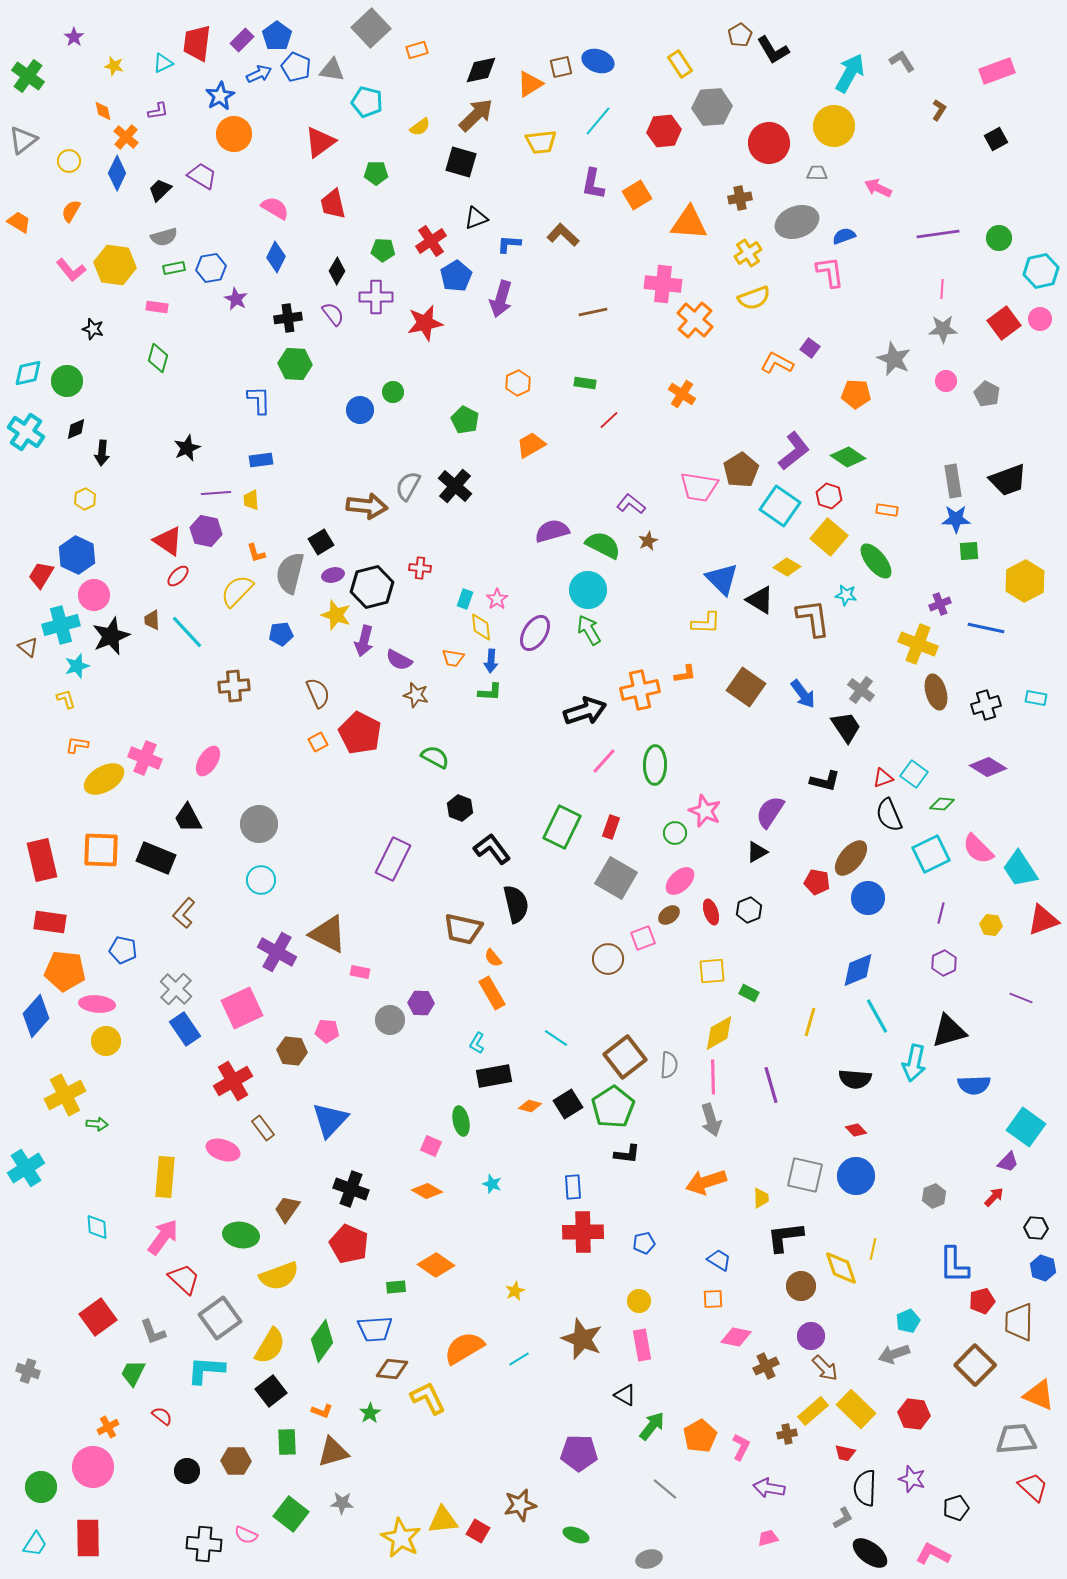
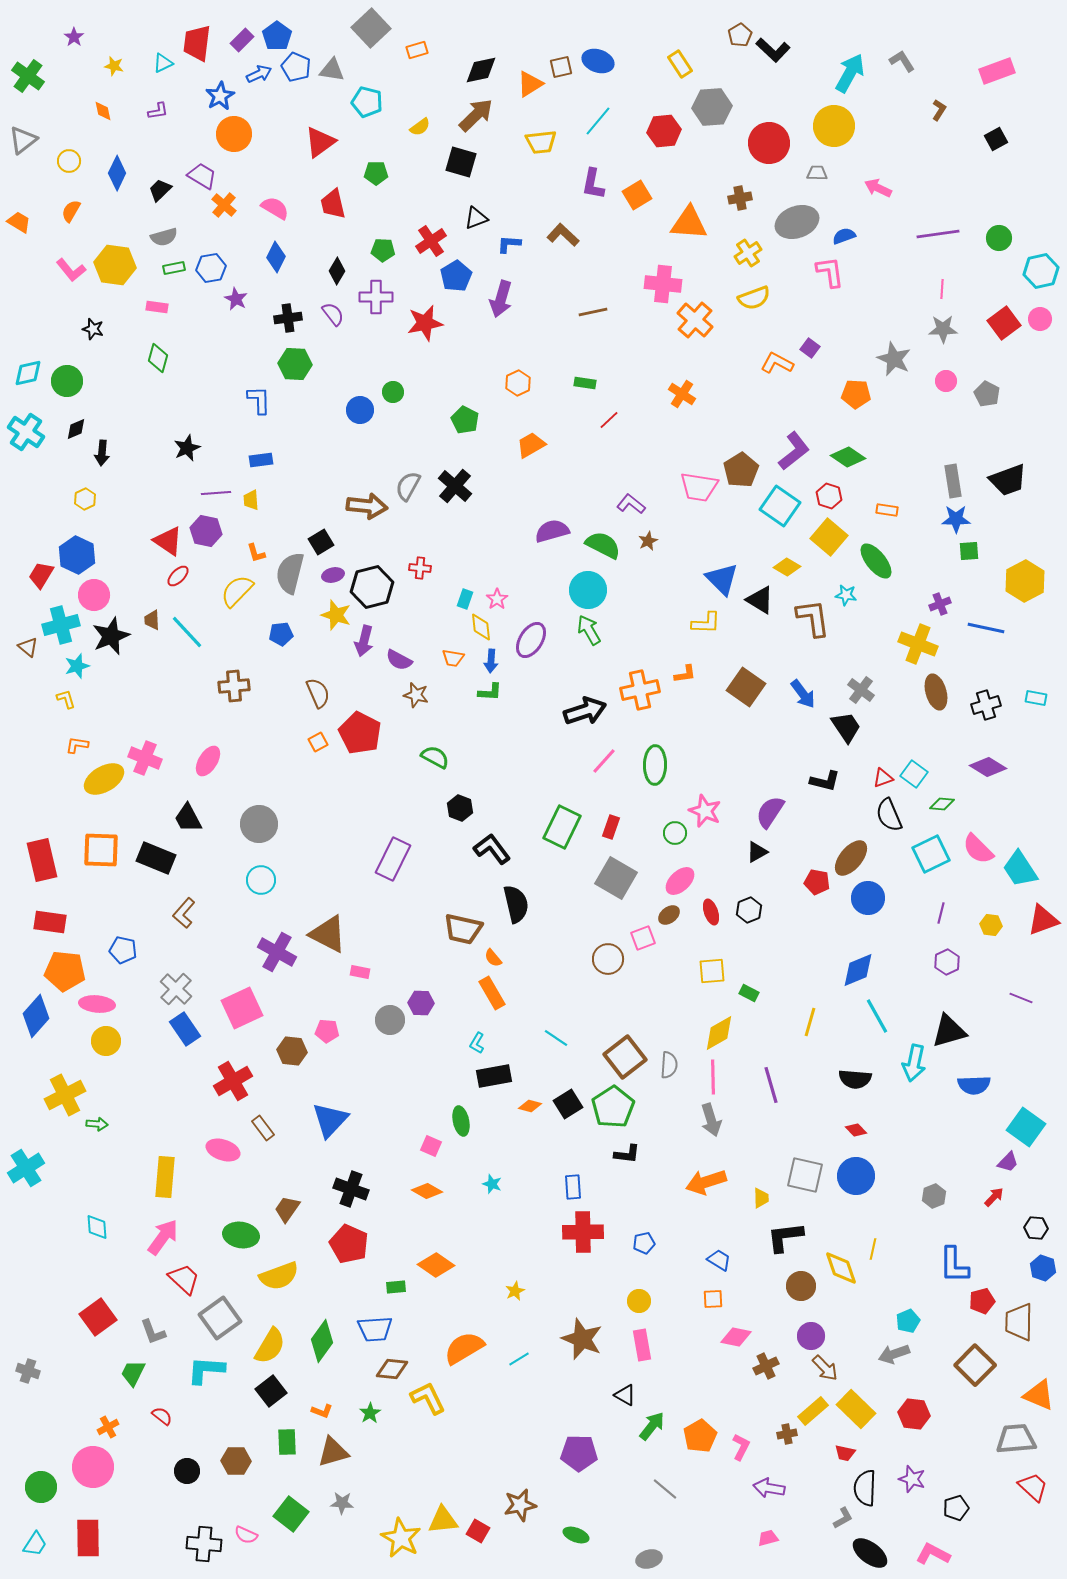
black L-shape at (773, 50): rotated 16 degrees counterclockwise
orange cross at (126, 137): moved 98 px right, 68 px down
purple ellipse at (535, 633): moved 4 px left, 7 px down
purple hexagon at (944, 963): moved 3 px right, 1 px up
